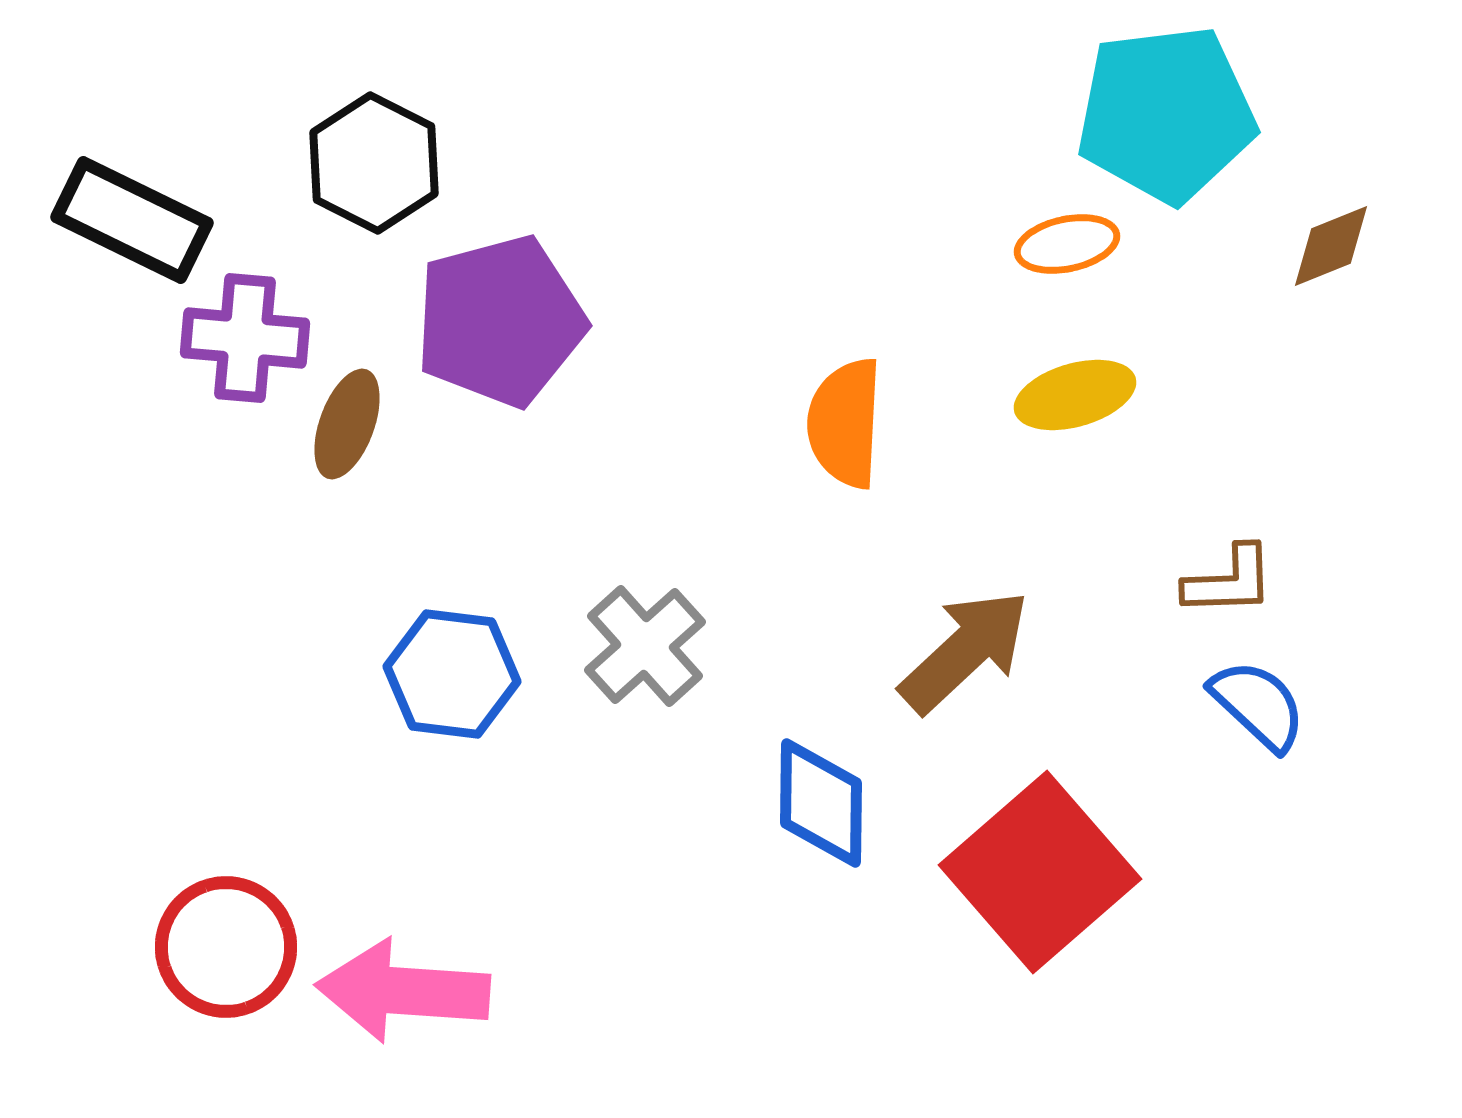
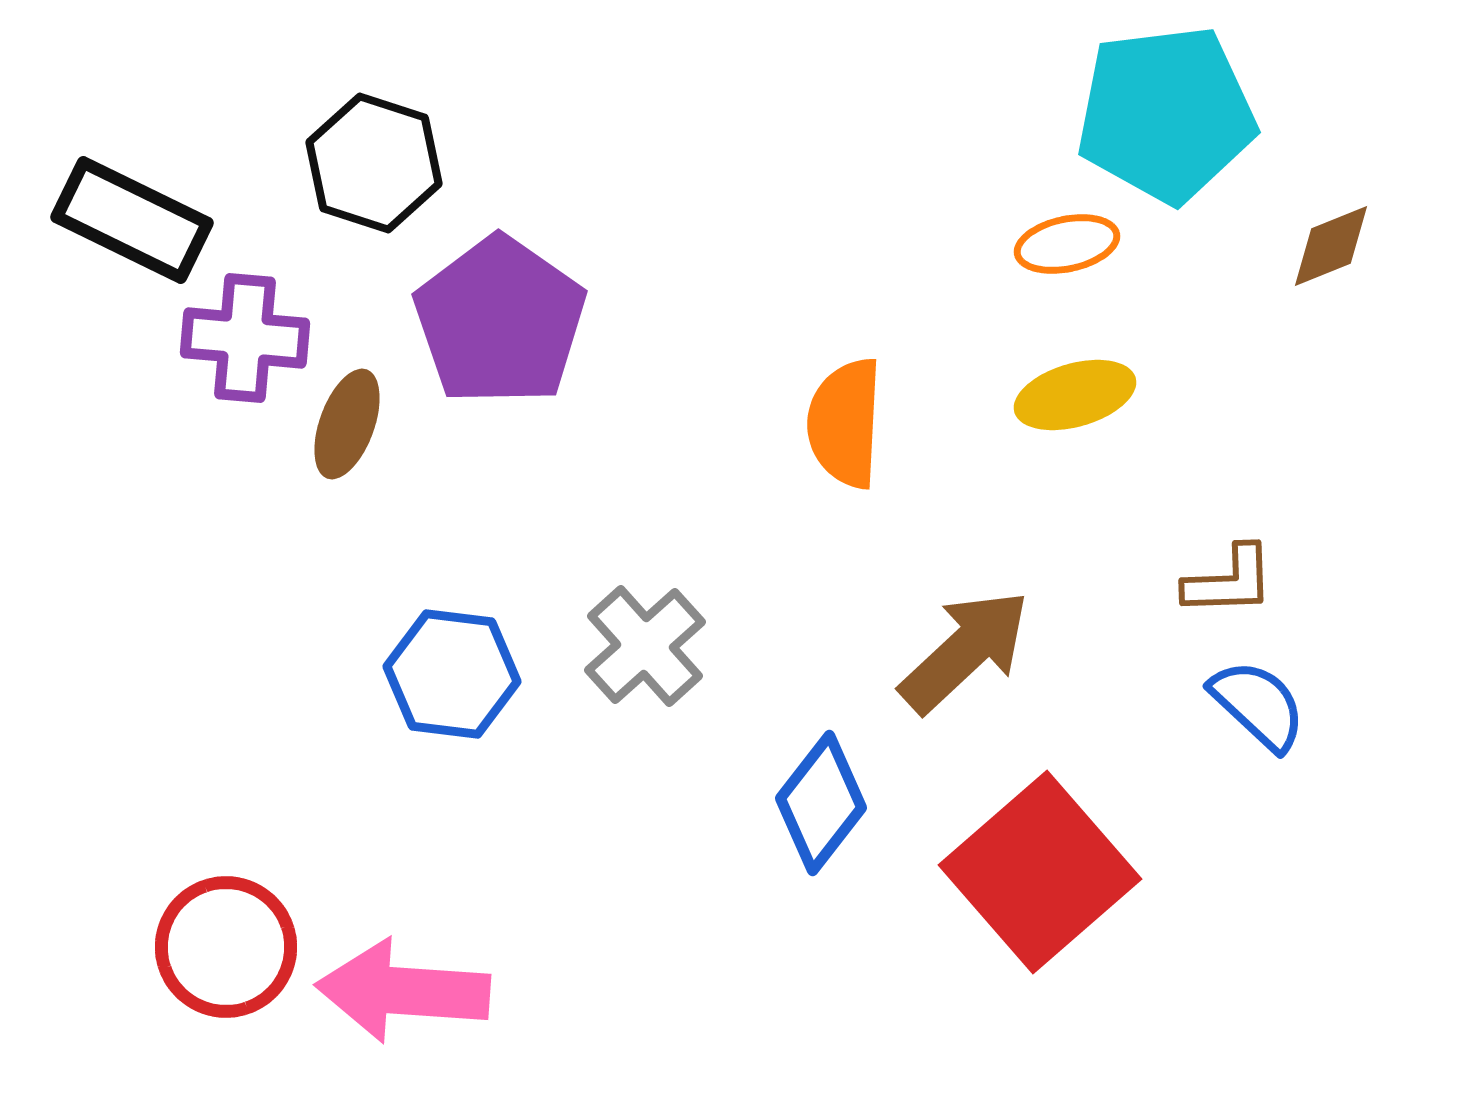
black hexagon: rotated 9 degrees counterclockwise
purple pentagon: rotated 22 degrees counterclockwise
blue diamond: rotated 37 degrees clockwise
